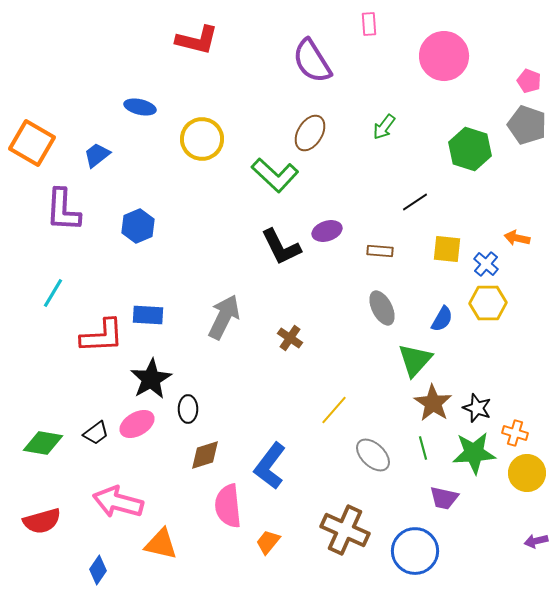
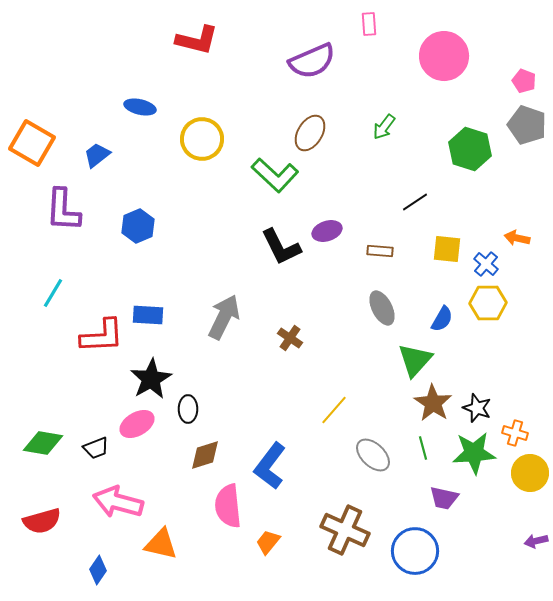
purple semicircle at (312, 61): rotated 81 degrees counterclockwise
pink pentagon at (529, 81): moved 5 px left
black trapezoid at (96, 433): moved 15 px down; rotated 16 degrees clockwise
yellow circle at (527, 473): moved 3 px right
